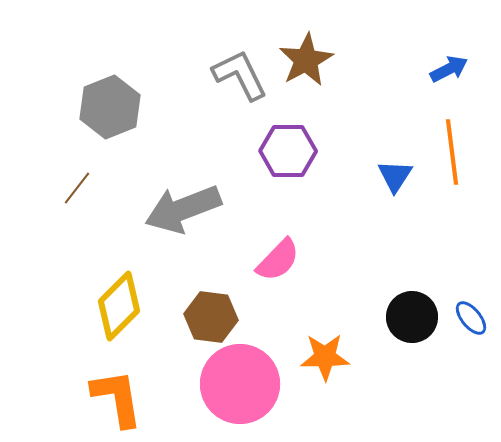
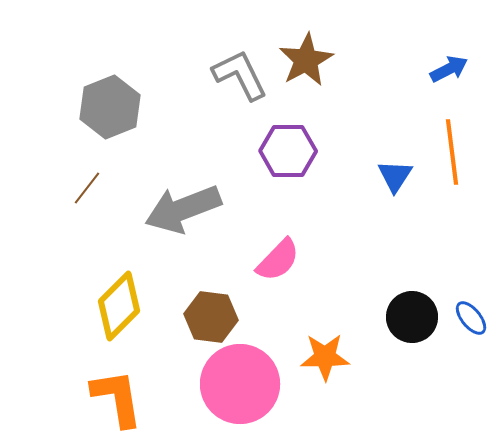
brown line: moved 10 px right
